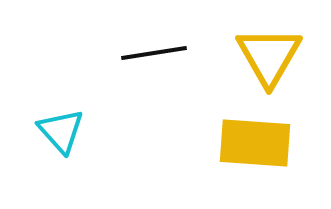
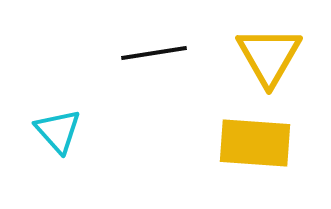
cyan triangle: moved 3 px left
